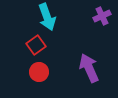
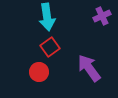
cyan arrow: rotated 12 degrees clockwise
red square: moved 14 px right, 2 px down
purple arrow: rotated 12 degrees counterclockwise
